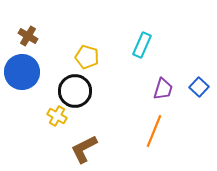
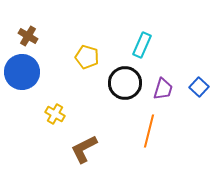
black circle: moved 50 px right, 8 px up
yellow cross: moved 2 px left, 2 px up
orange line: moved 5 px left; rotated 8 degrees counterclockwise
